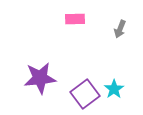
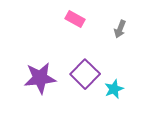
pink rectangle: rotated 30 degrees clockwise
cyan star: rotated 12 degrees clockwise
purple square: moved 20 px up; rotated 8 degrees counterclockwise
